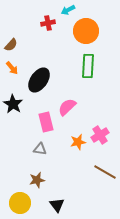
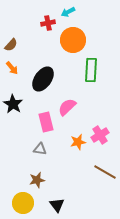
cyan arrow: moved 2 px down
orange circle: moved 13 px left, 9 px down
green rectangle: moved 3 px right, 4 px down
black ellipse: moved 4 px right, 1 px up
yellow circle: moved 3 px right
